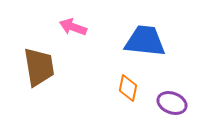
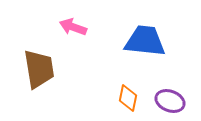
brown trapezoid: moved 2 px down
orange diamond: moved 10 px down
purple ellipse: moved 2 px left, 2 px up
